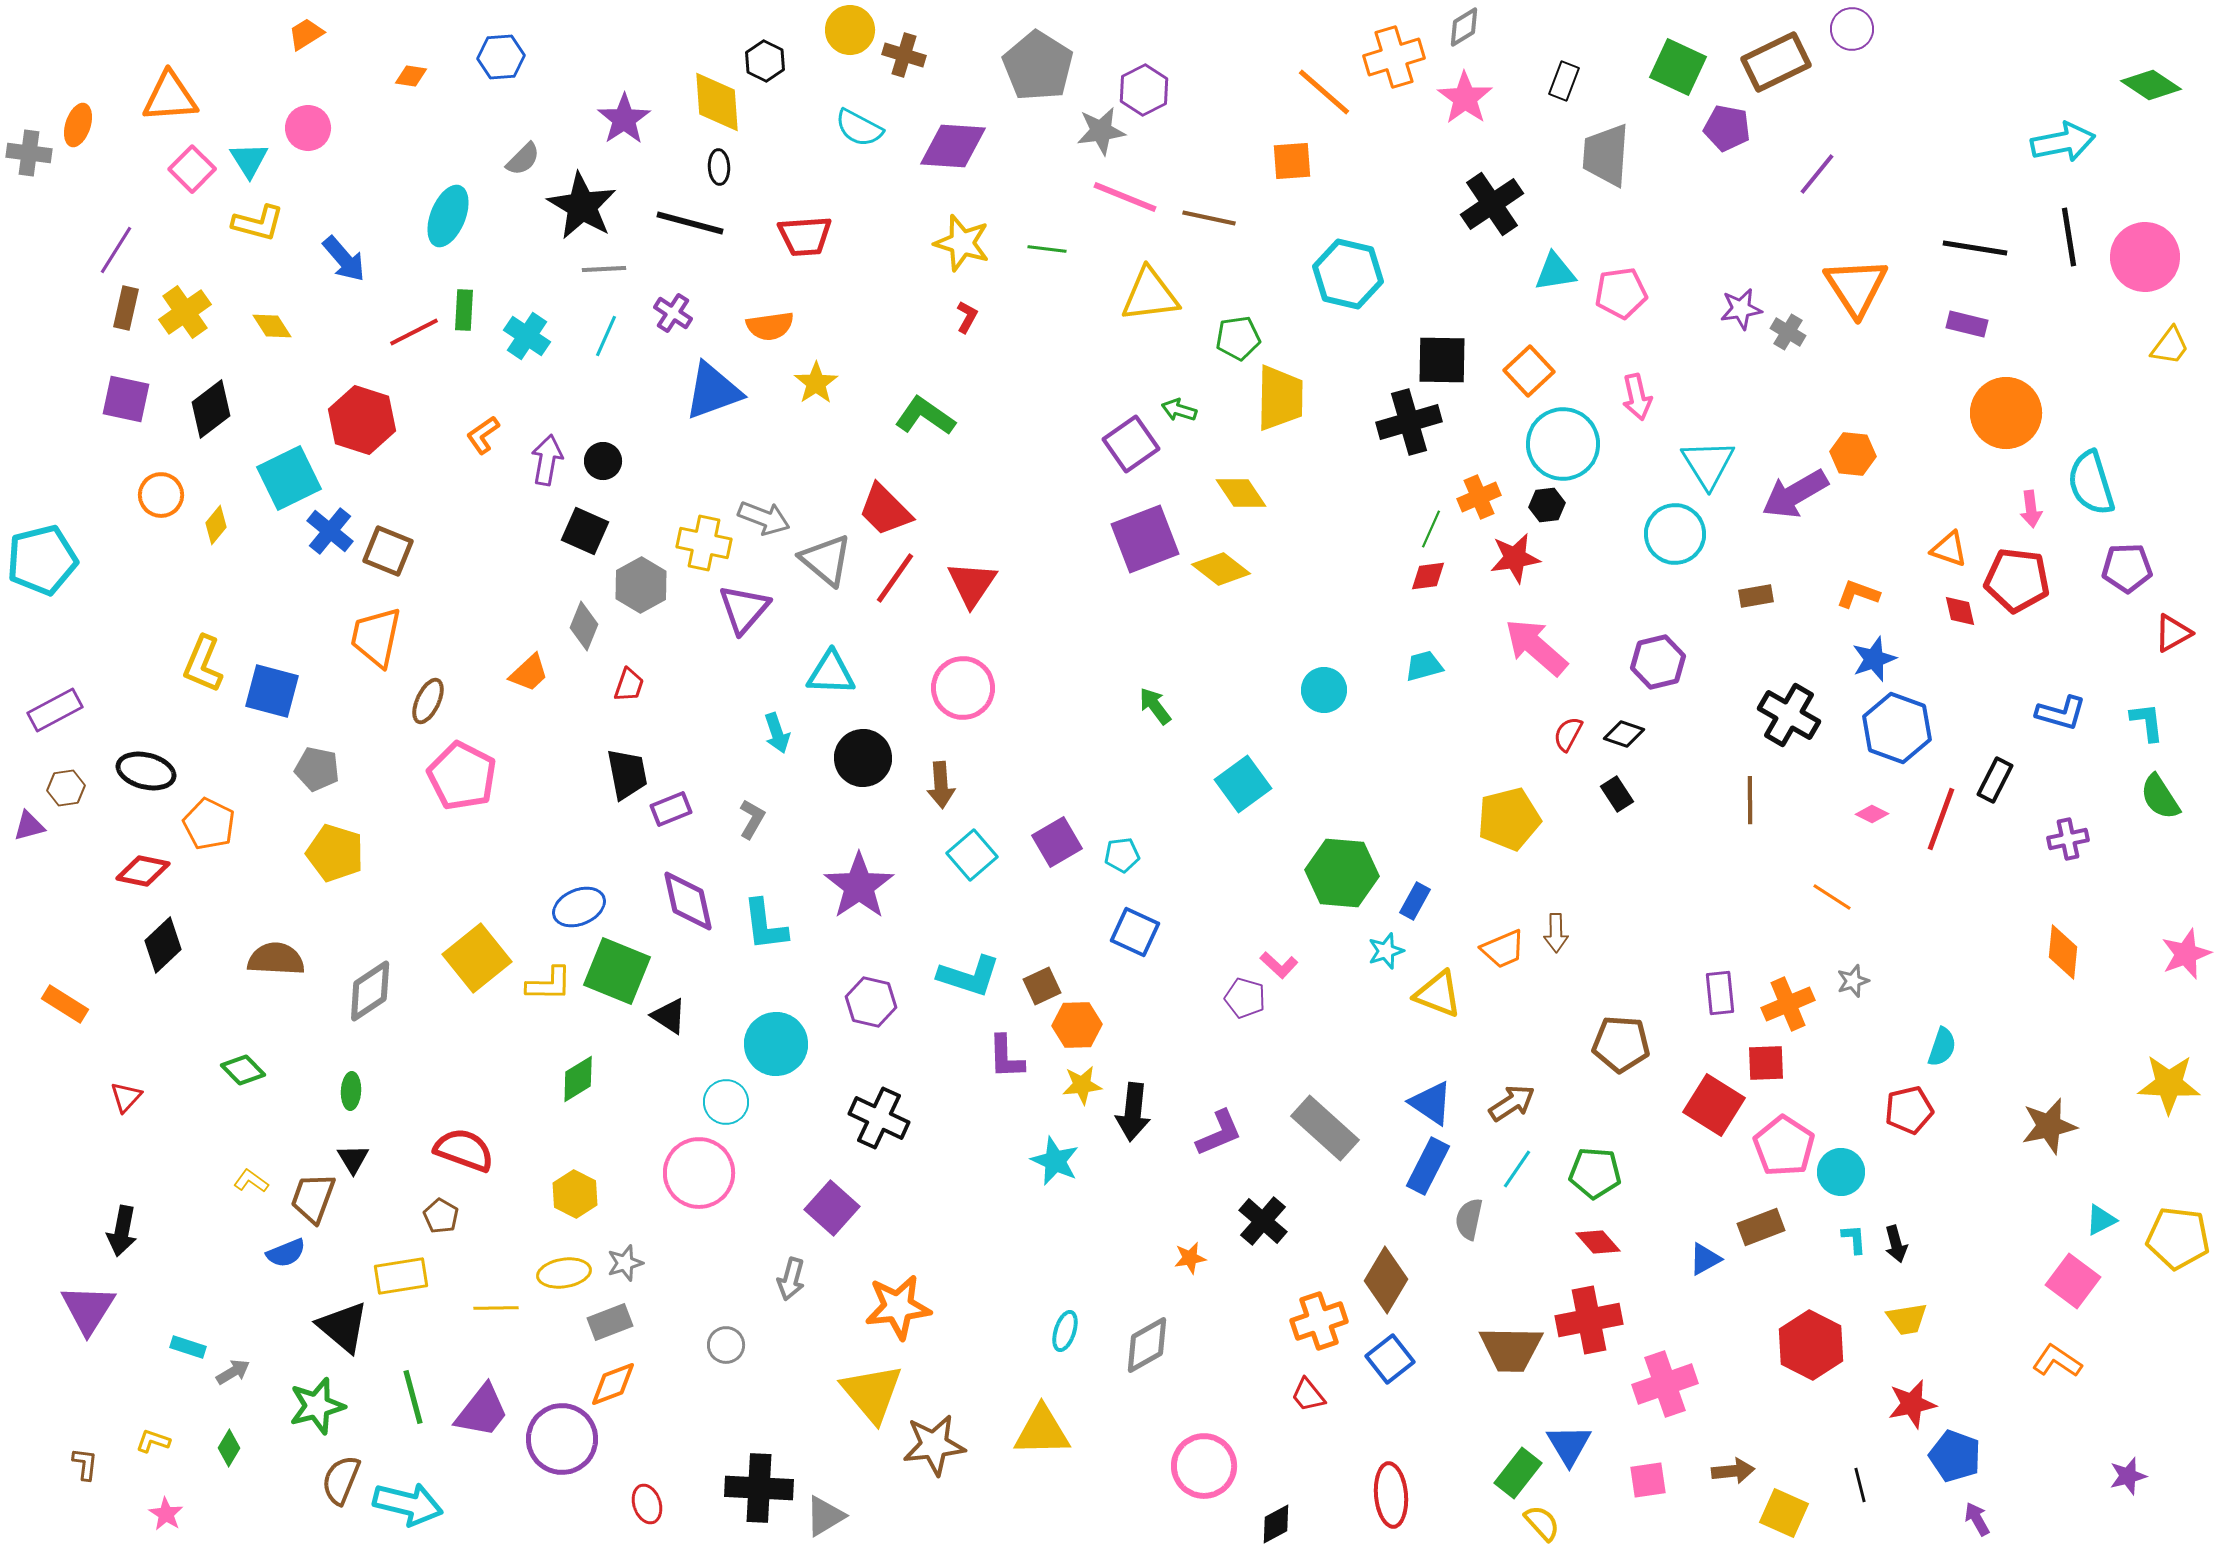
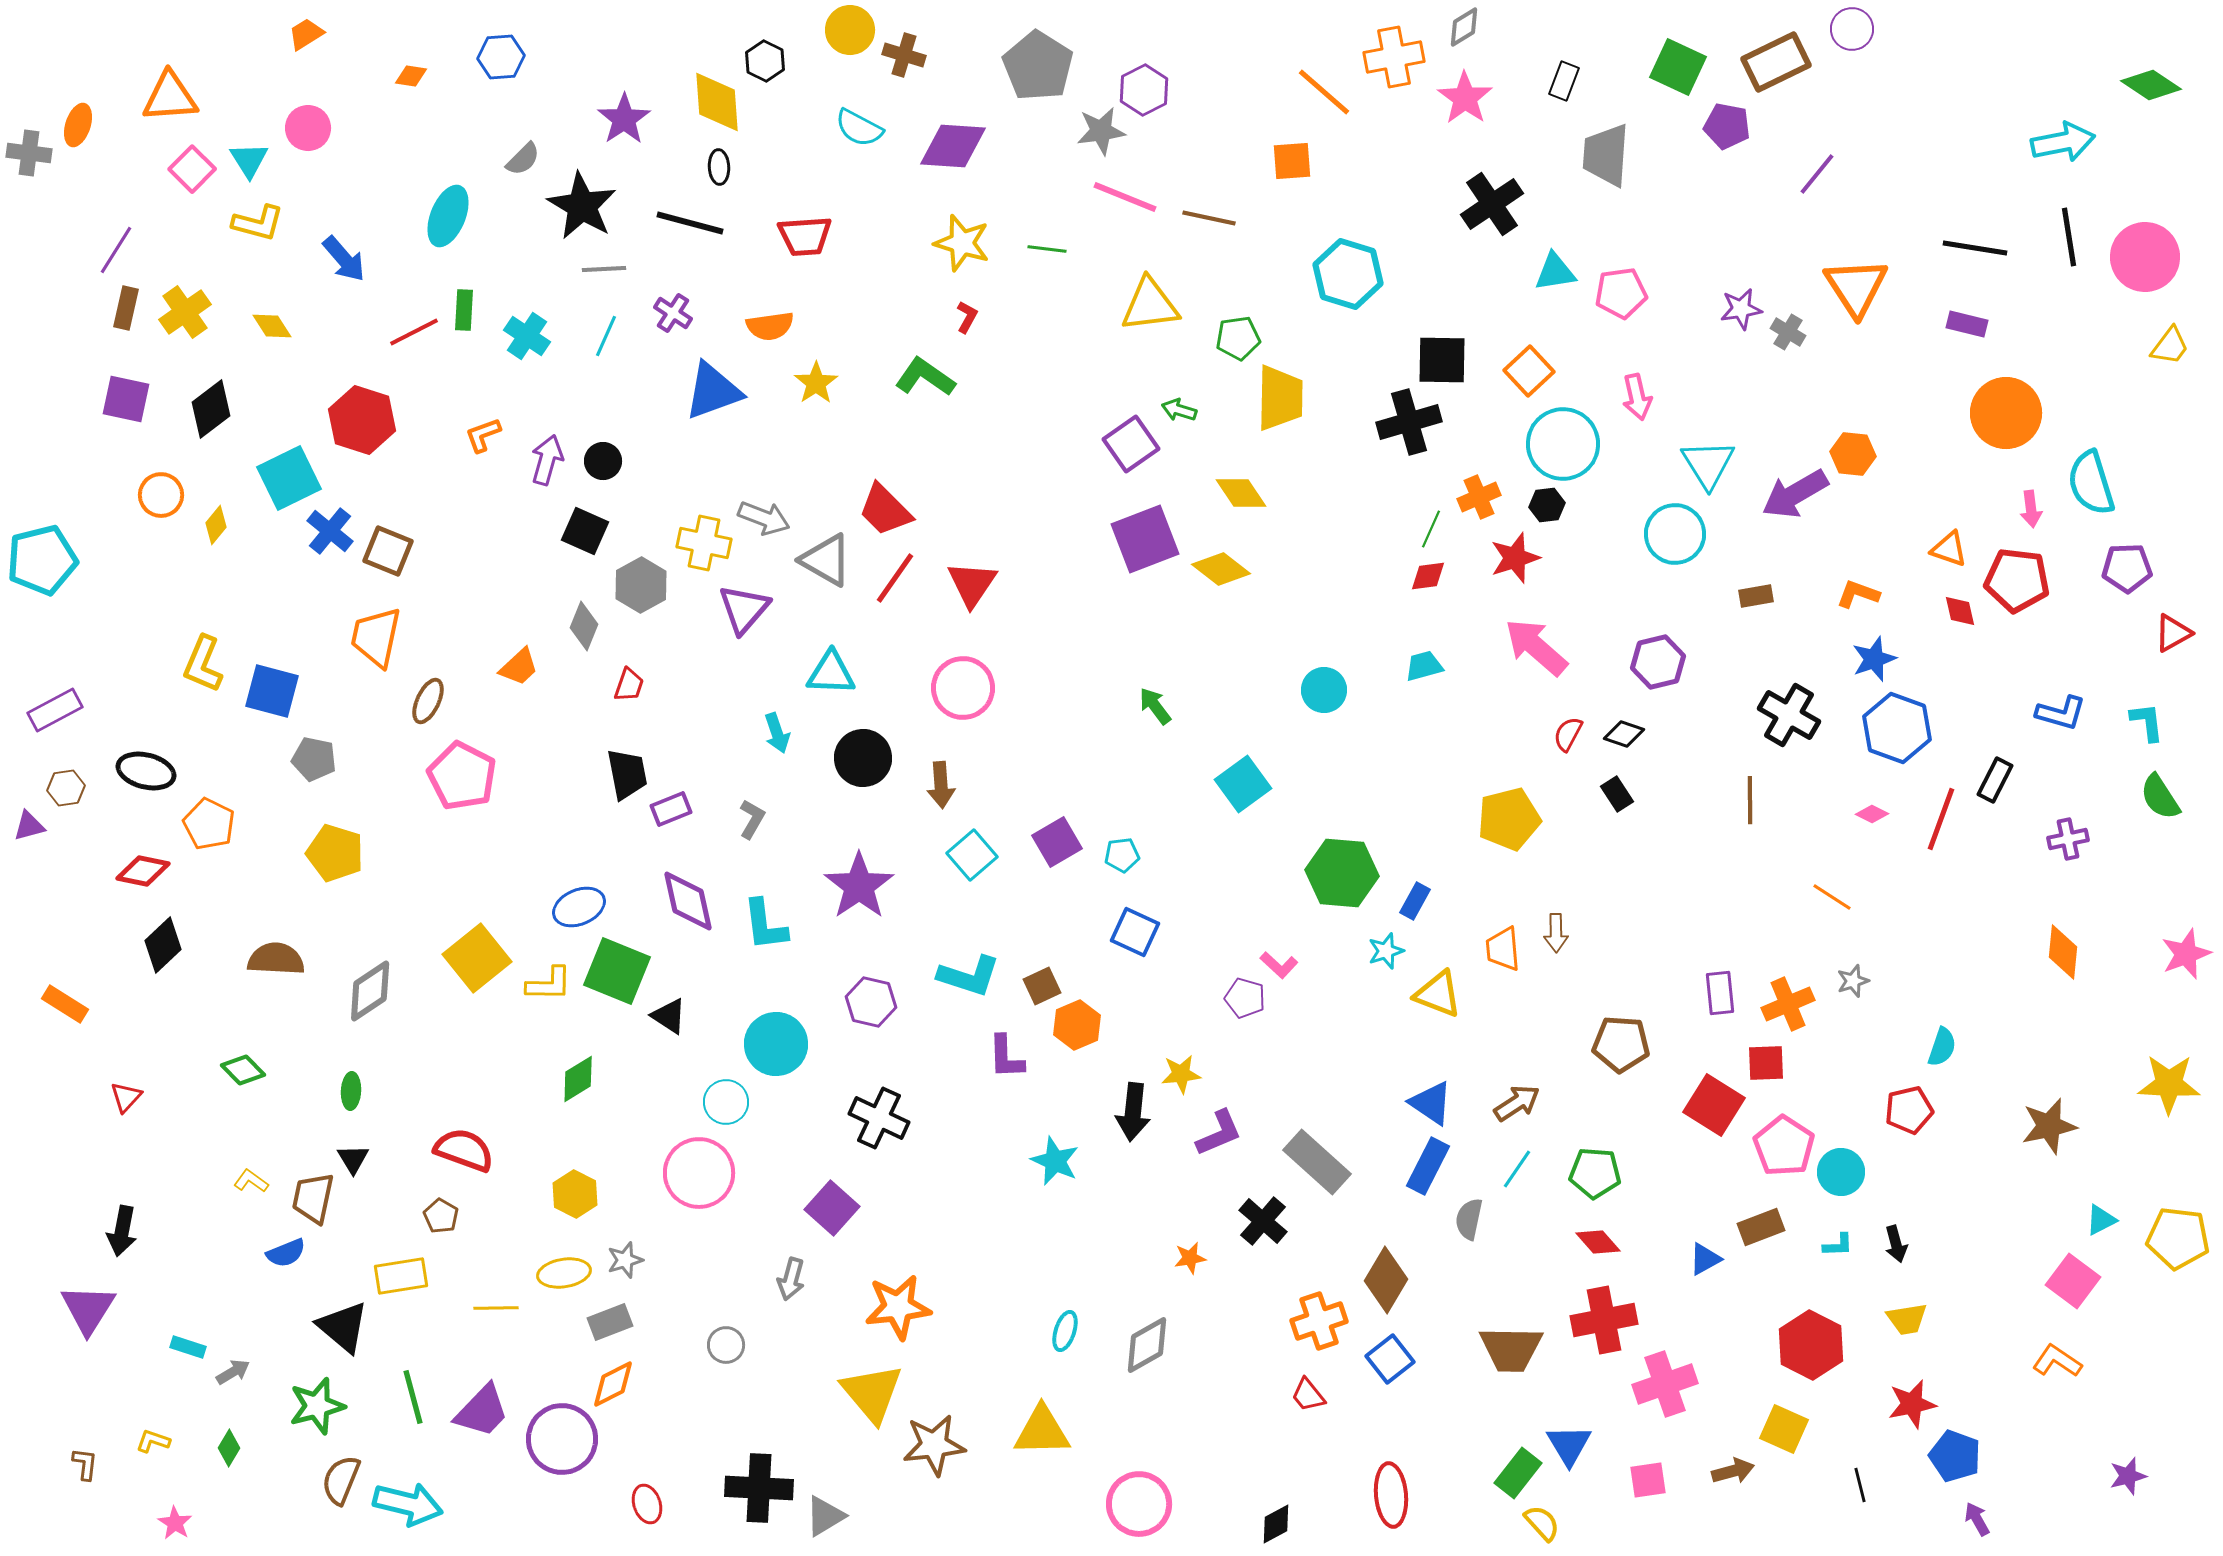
orange cross at (1394, 57): rotated 6 degrees clockwise
purple pentagon at (1727, 128): moved 2 px up
cyan hexagon at (1348, 274): rotated 4 degrees clockwise
yellow triangle at (1150, 295): moved 10 px down
green L-shape at (925, 416): moved 39 px up
orange L-shape at (483, 435): rotated 15 degrees clockwise
purple arrow at (547, 460): rotated 6 degrees clockwise
red star at (1515, 558): rotated 9 degrees counterclockwise
gray triangle at (826, 560): rotated 10 degrees counterclockwise
orange trapezoid at (529, 673): moved 10 px left, 6 px up
gray pentagon at (317, 769): moved 3 px left, 10 px up
orange trapezoid at (1503, 949): rotated 108 degrees clockwise
orange hexagon at (1077, 1025): rotated 21 degrees counterclockwise
yellow star at (1082, 1085): moved 99 px right, 11 px up
brown arrow at (1512, 1103): moved 5 px right
gray rectangle at (1325, 1128): moved 8 px left, 34 px down
brown trapezoid at (313, 1198): rotated 8 degrees counterclockwise
cyan L-shape at (1854, 1239): moved 16 px left, 6 px down; rotated 92 degrees clockwise
gray star at (625, 1263): moved 3 px up
red cross at (1589, 1320): moved 15 px right
orange diamond at (613, 1384): rotated 6 degrees counterclockwise
purple trapezoid at (482, 1411): rotated 6 degrees clockwise
pink circle at (1204, 1466): moved 65 px left, 38 px down
brown arrow at (1733, 1471): rotated 9 degrees counterclockwise
yellow square at (1784, 1513): moved 84 px up
pink star at (166, 1514): moved 9 px right, 9 px down
